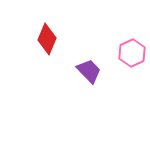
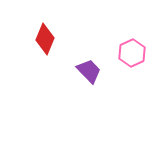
red diamond: moved 2 px left
